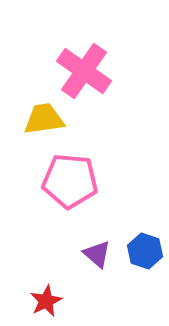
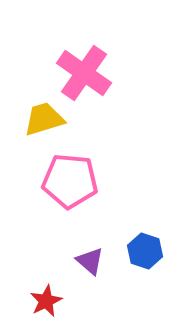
pink cross: moved 2 px down
yellow trapezoid: rotated 9 degrees counterclockwise
purple triangle: moved 7 px left, 7 px down
